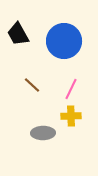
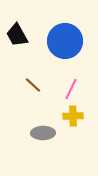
black trapezoid: moved 1 px left, 1 px down
blue circle: moved 1 px right
brown line: moved 1 px right
yellow cross: moved 2 px right
